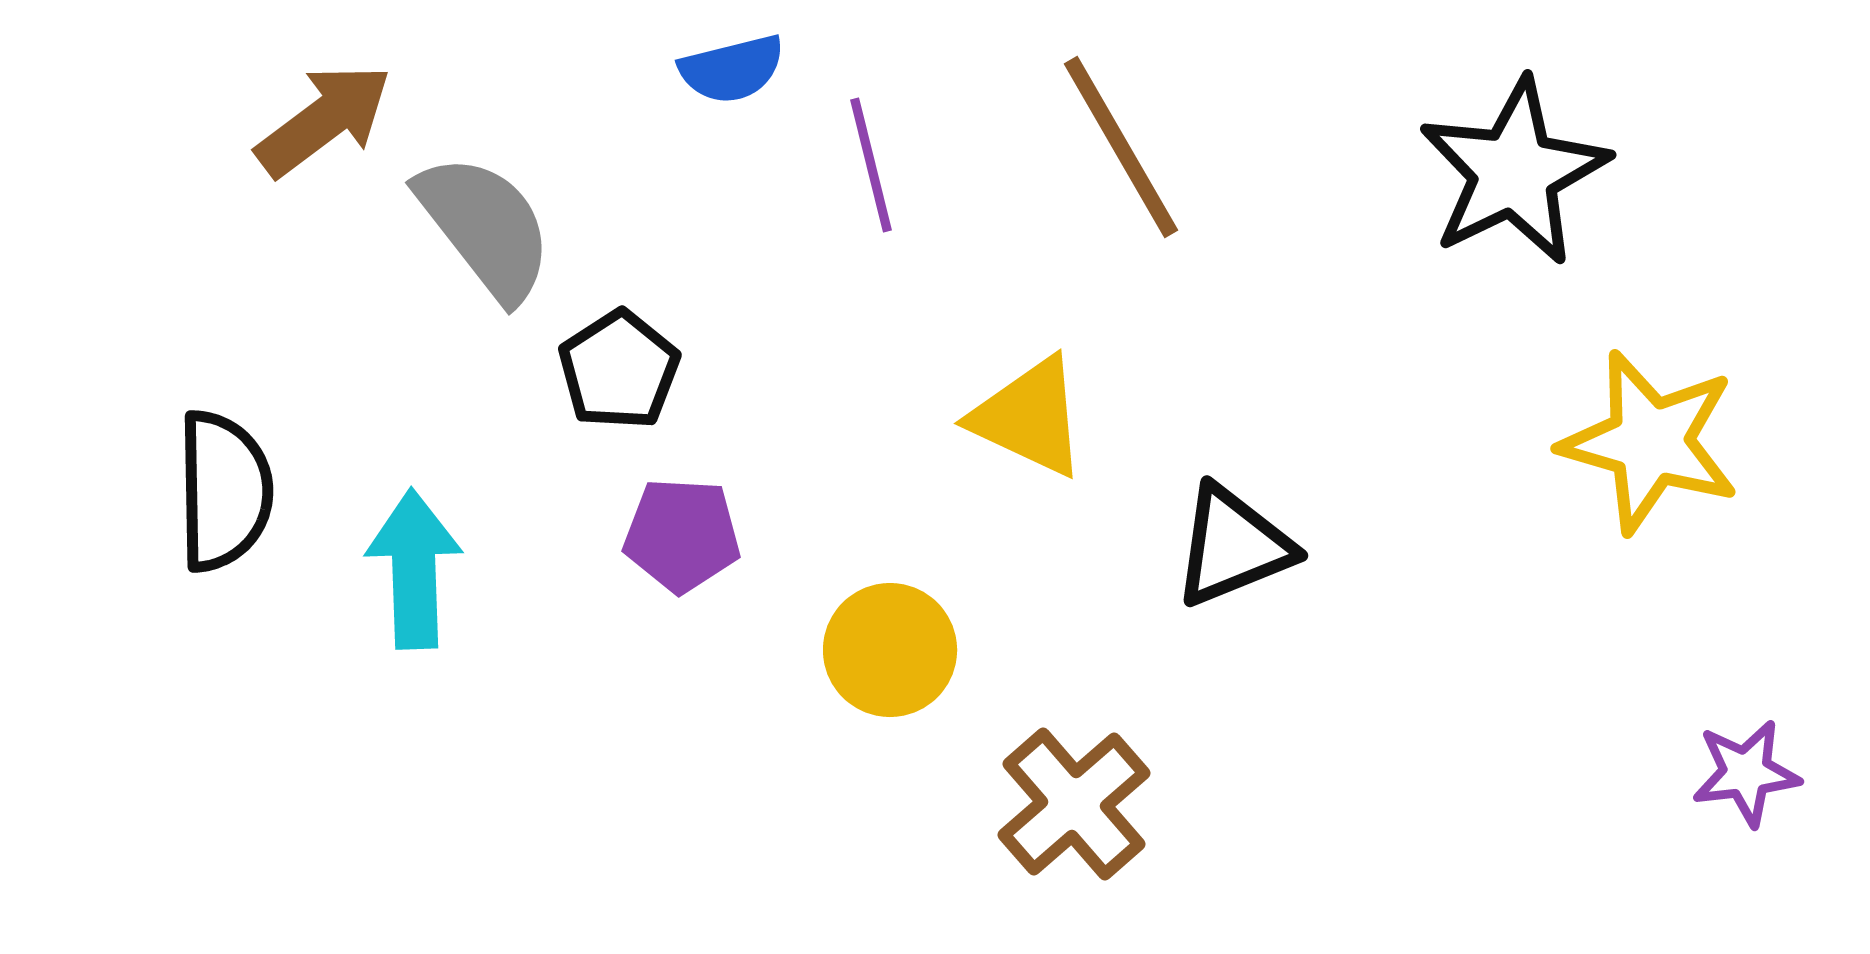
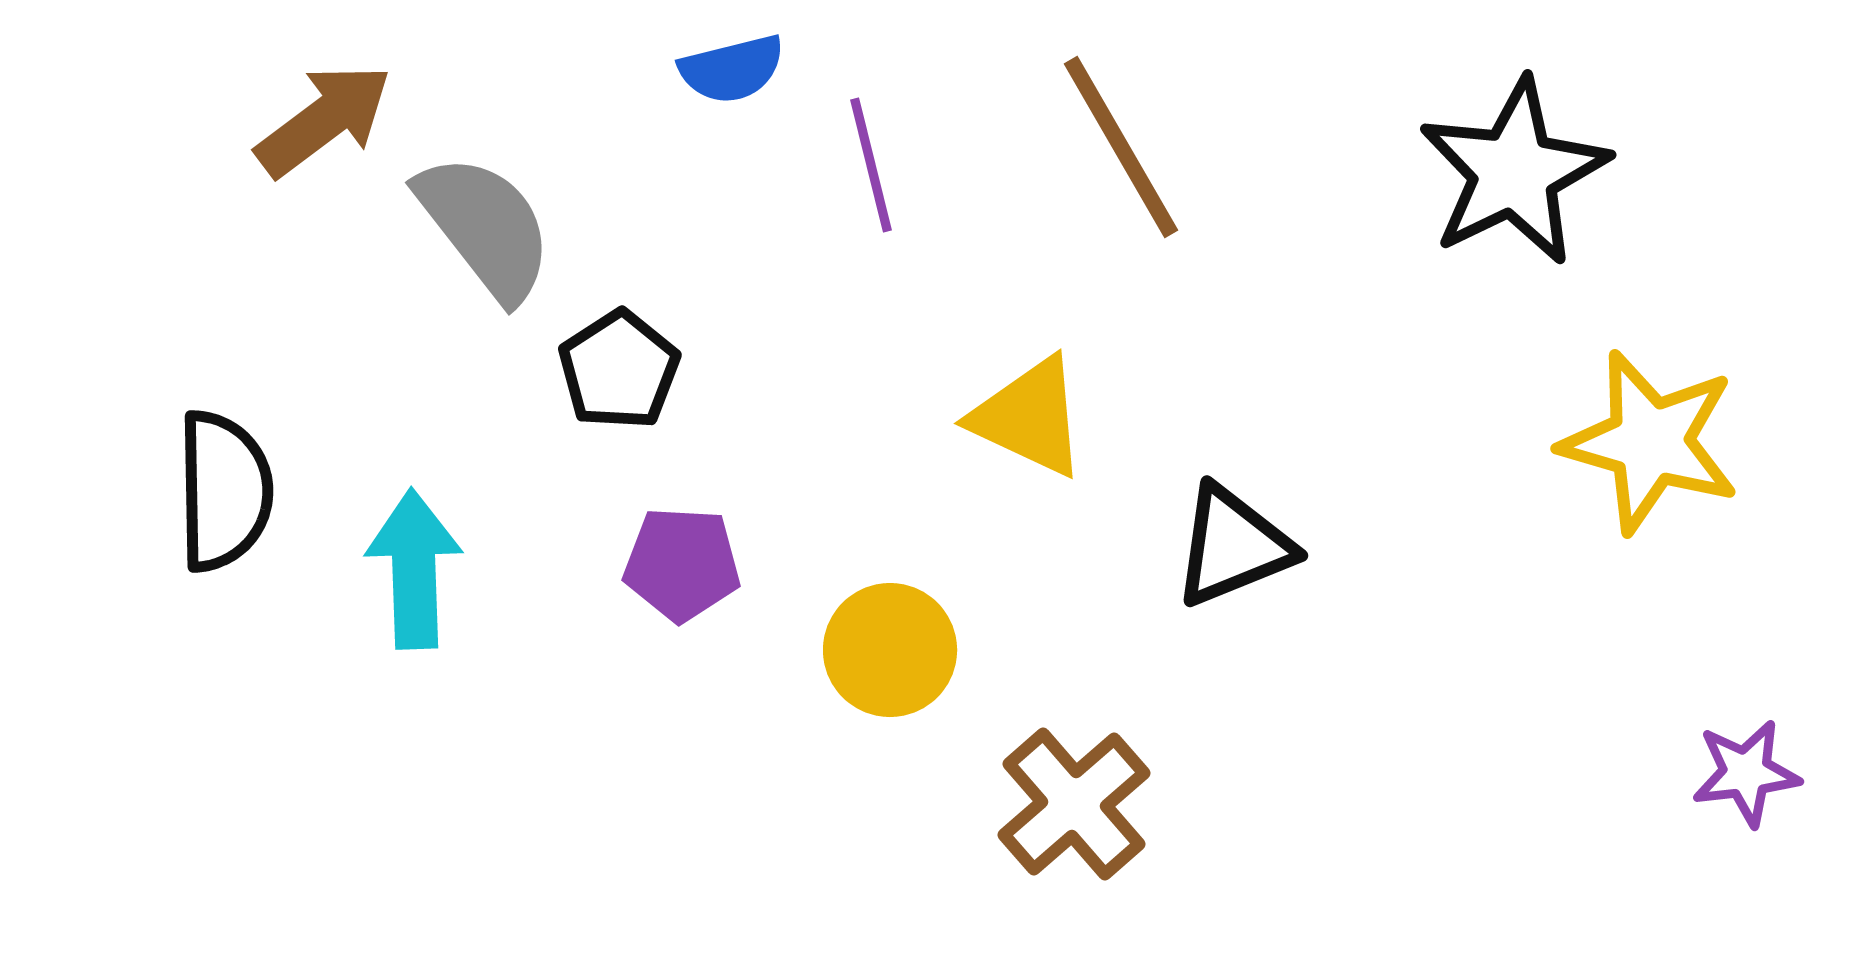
purple pentagon: moved 29 px down
